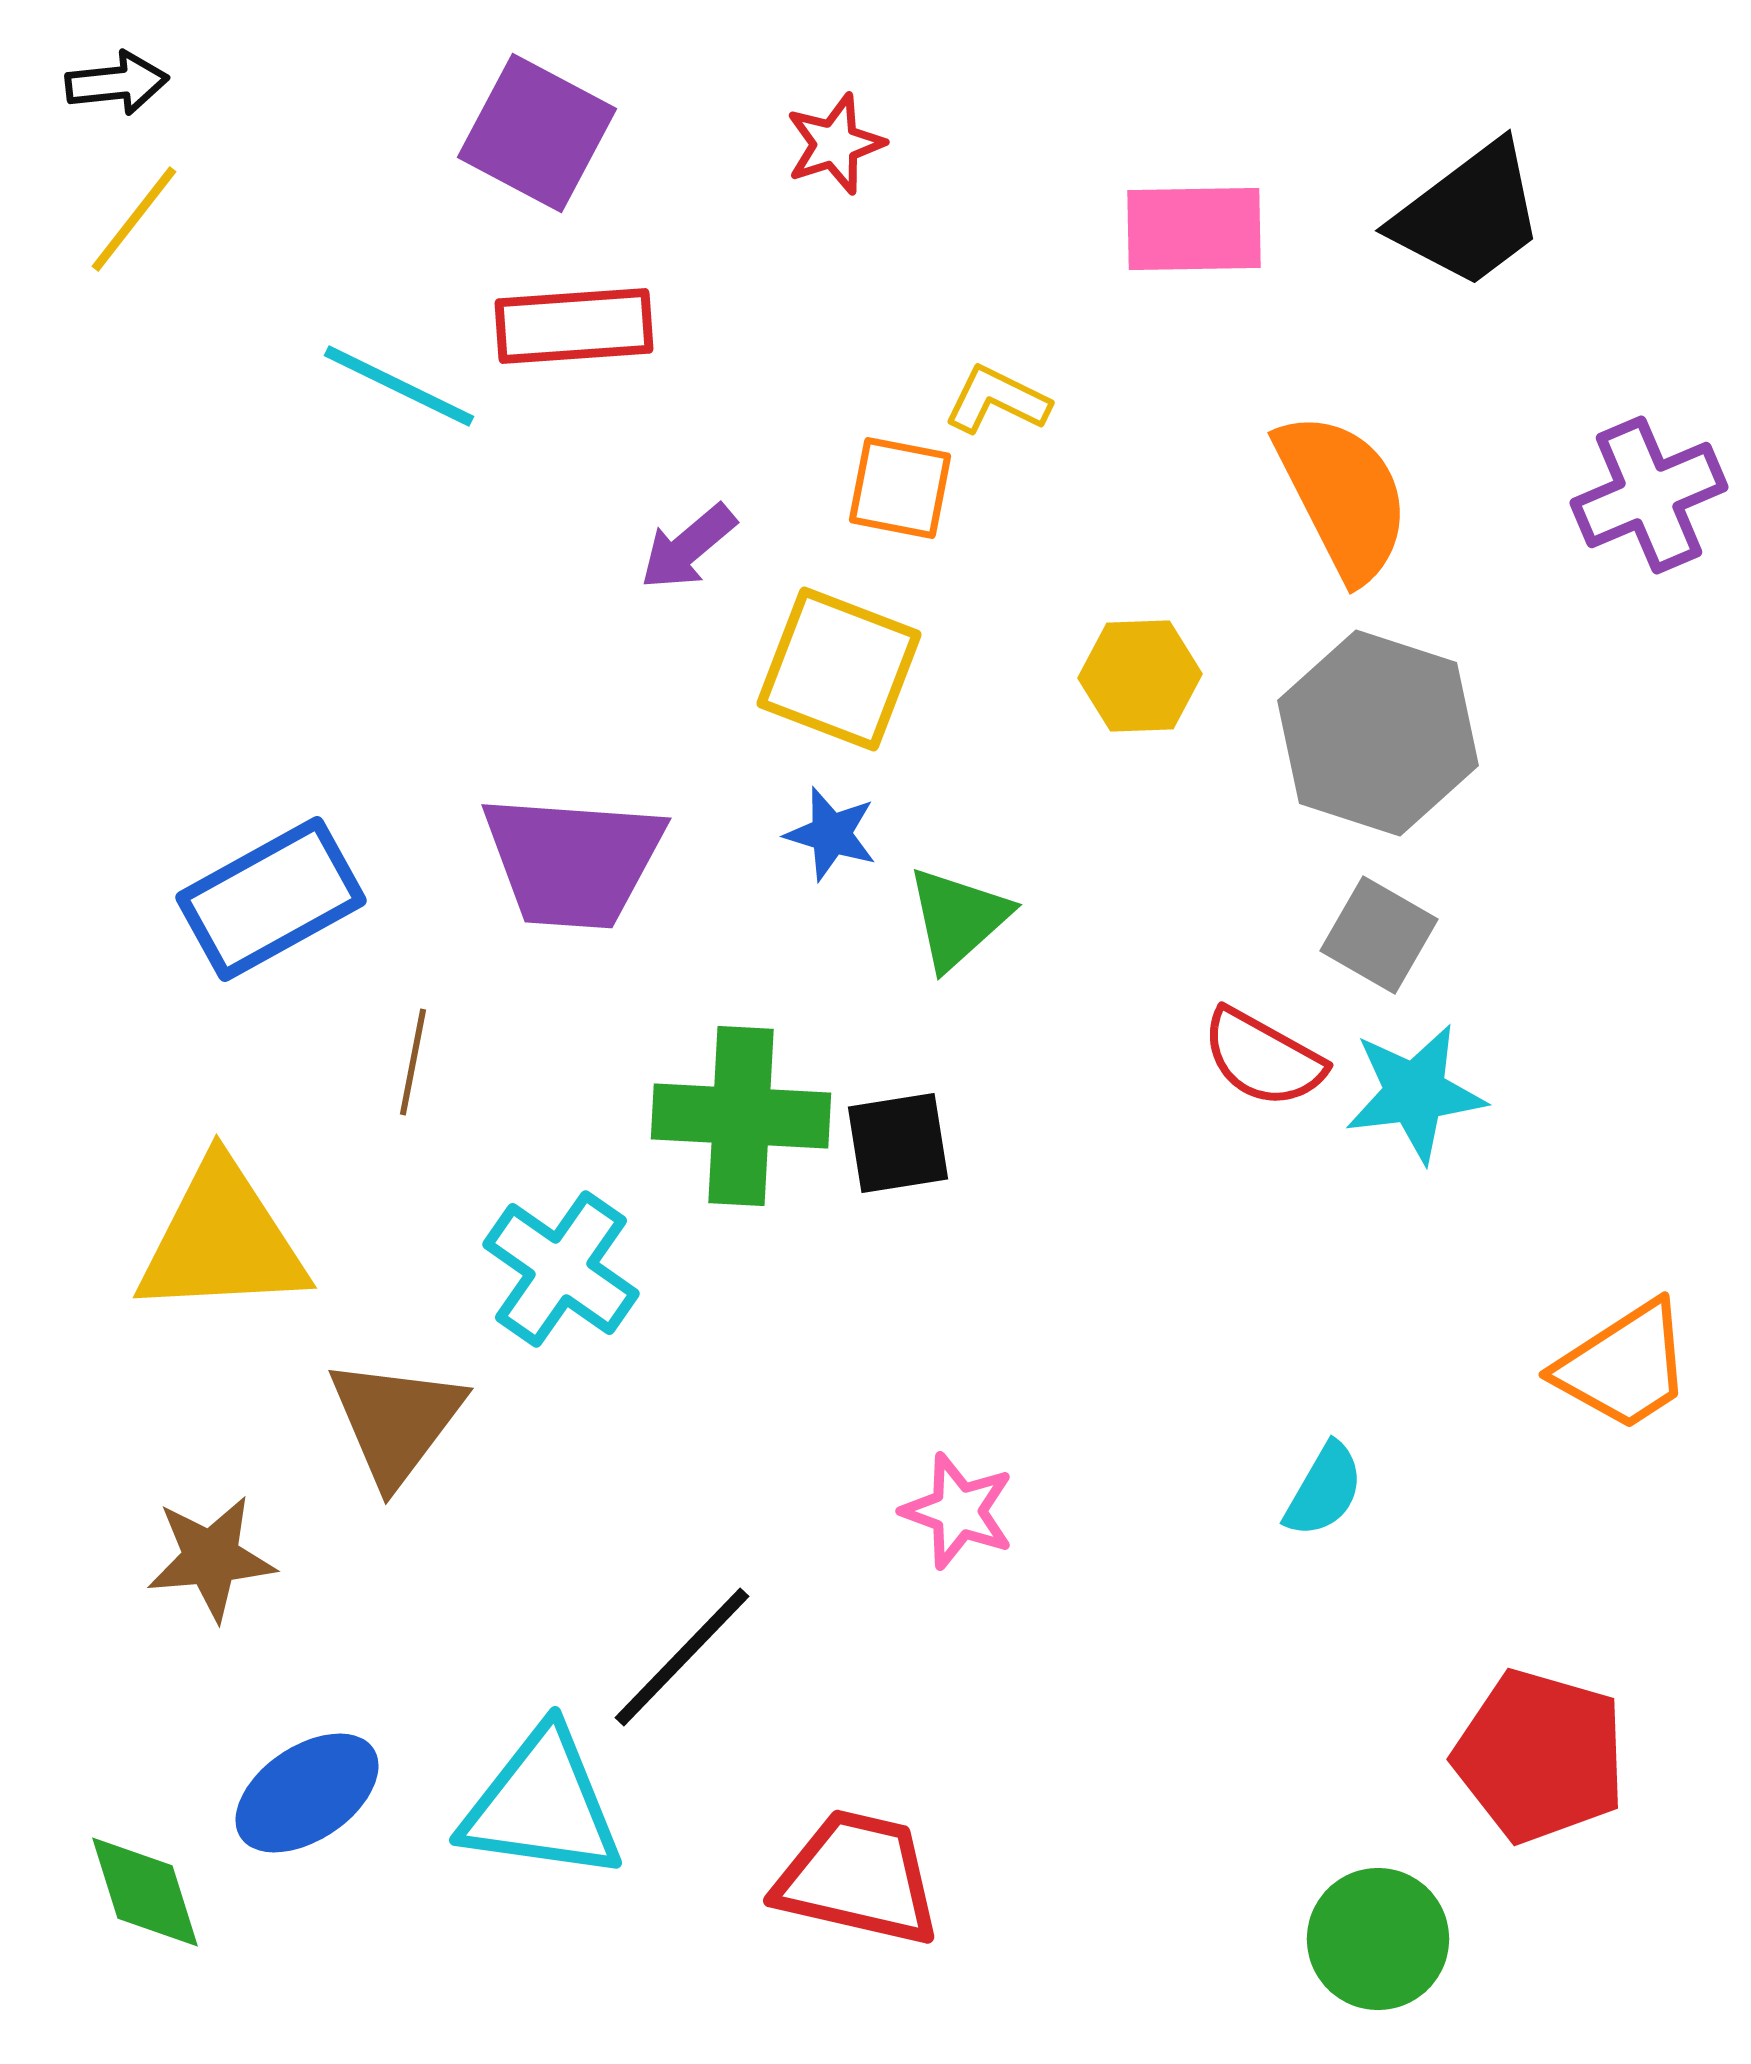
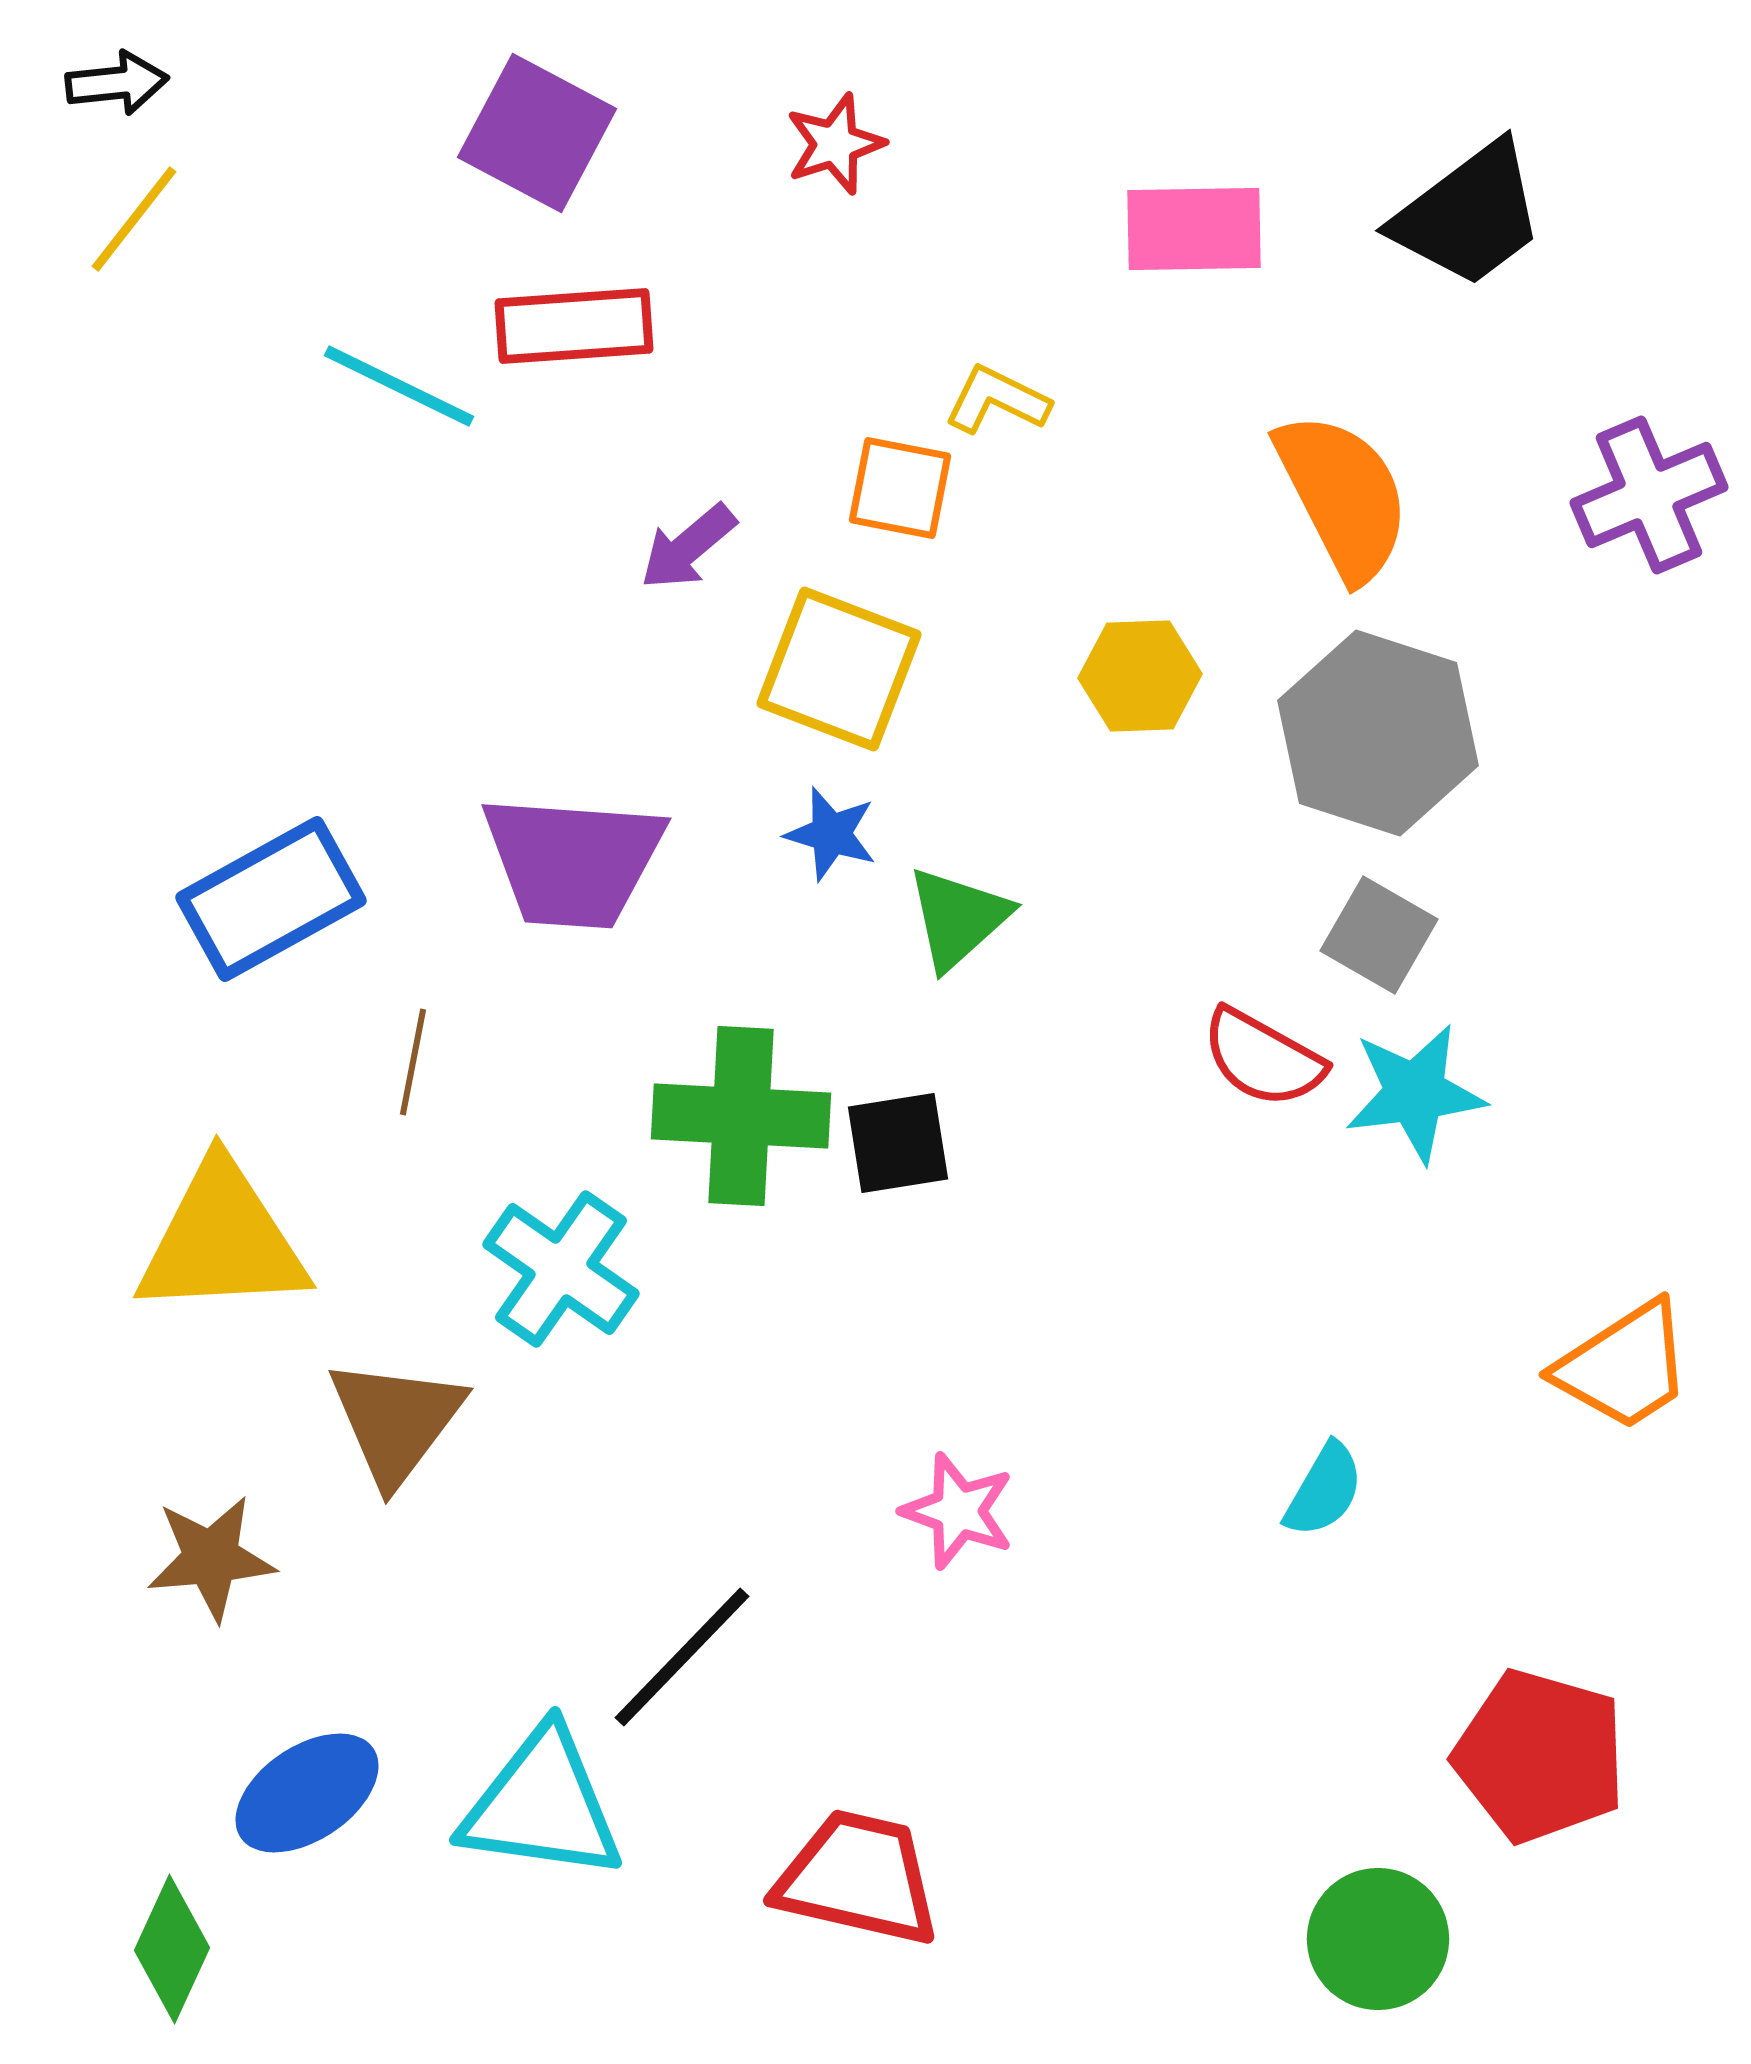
green diamond: moved 27 px right, 57 px down; rotated 42 degrees clockwise
